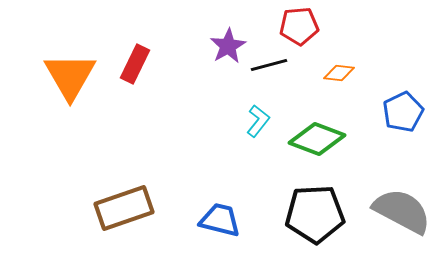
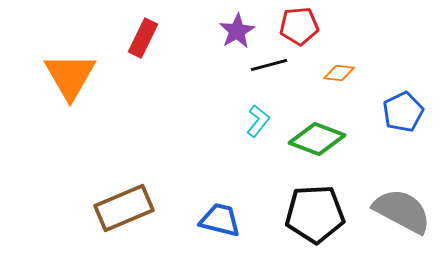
purple star: moved 9 px right, 15 px up
red rectangle: moved 8 px right, 26 px up
brown rectangle: rotated 4 degrees counterclockwise
